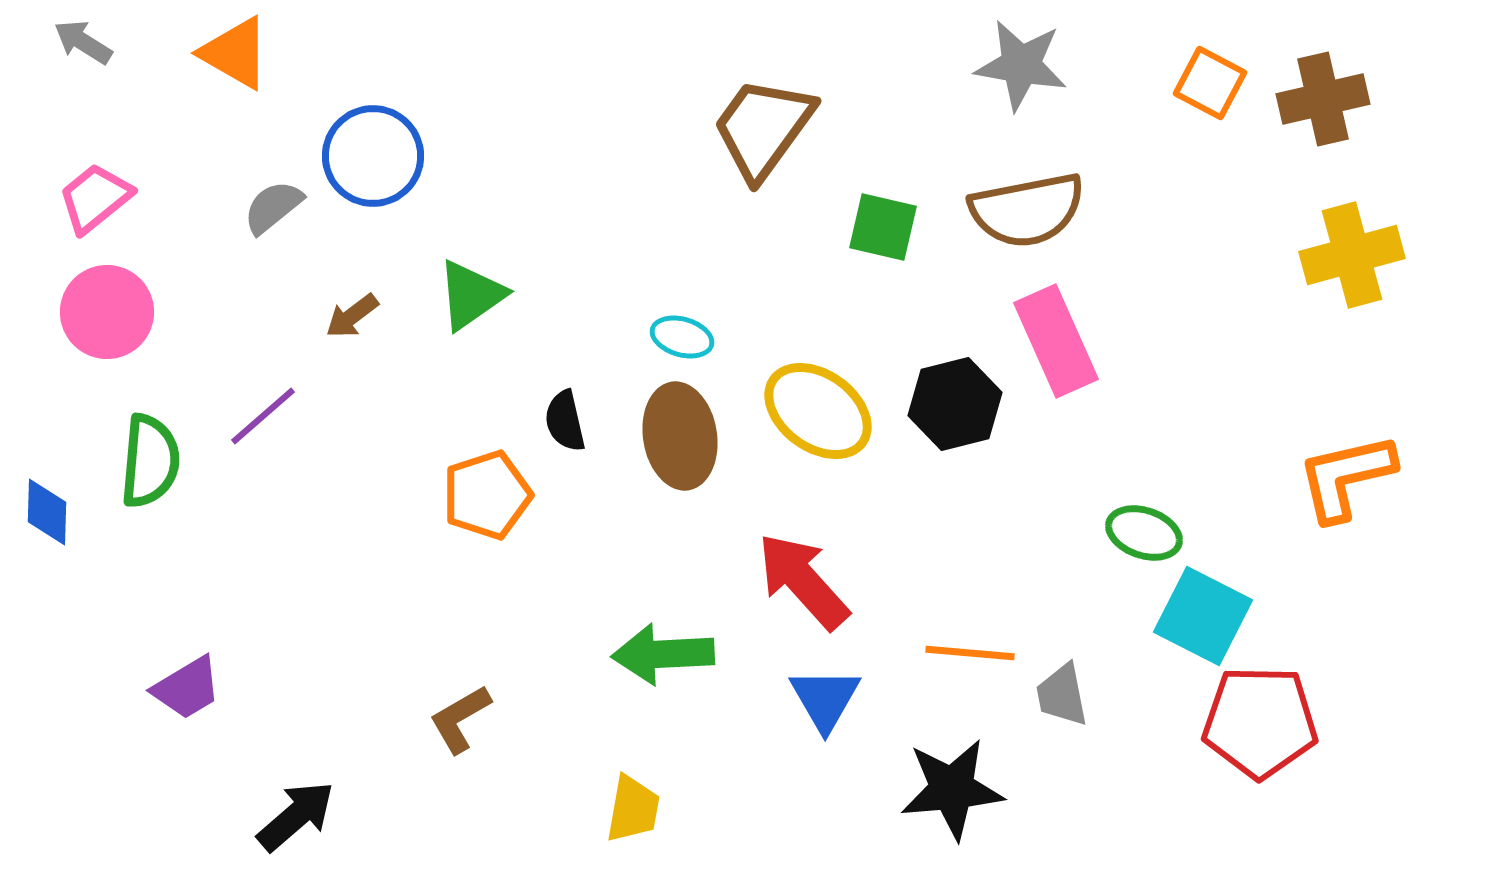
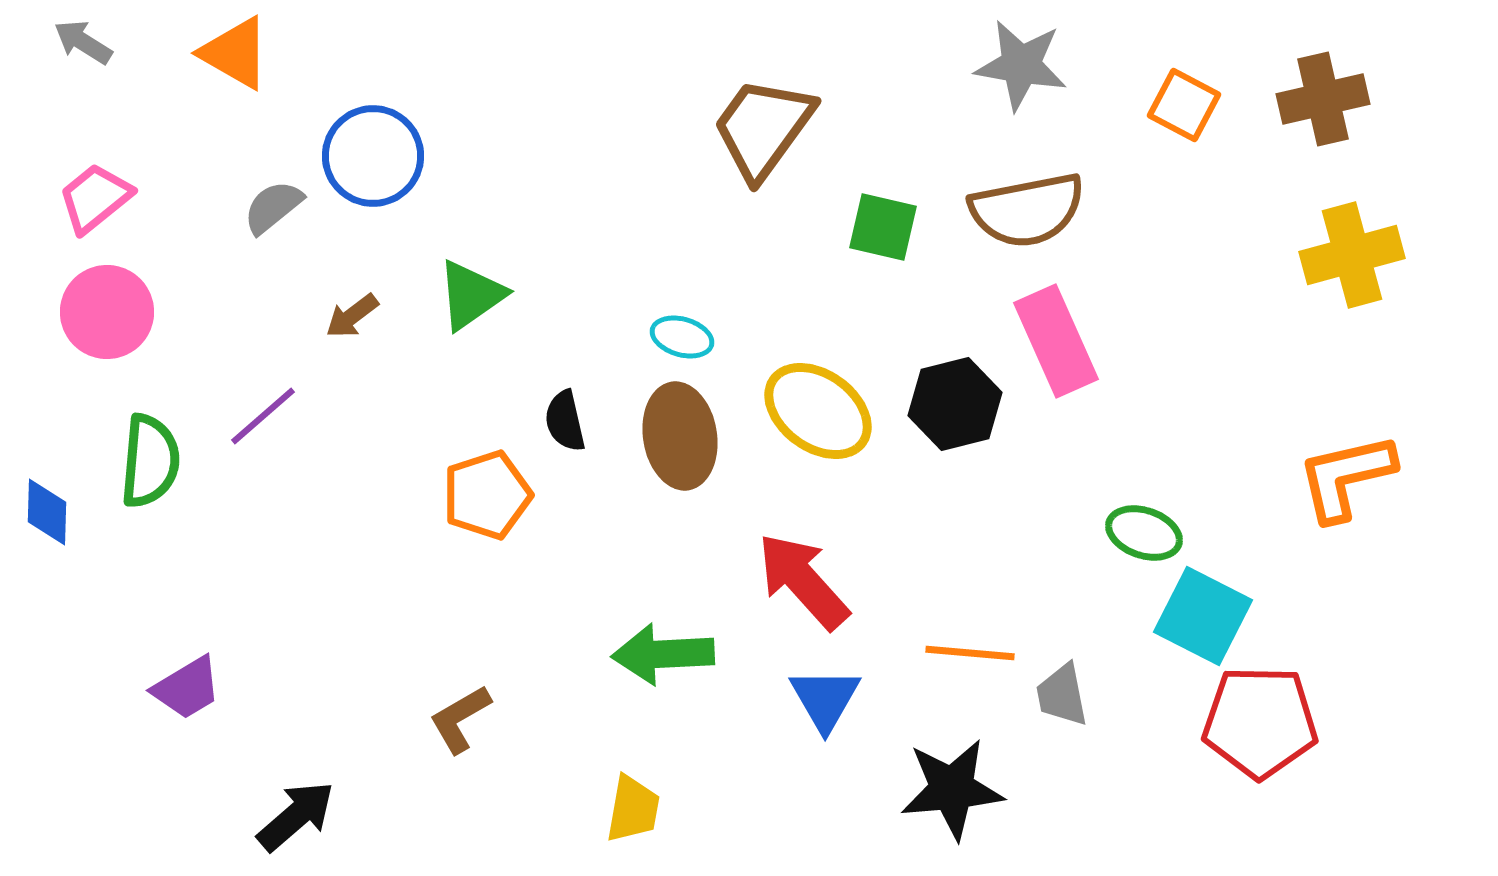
orange square: moved 26 px left, 22 px down
